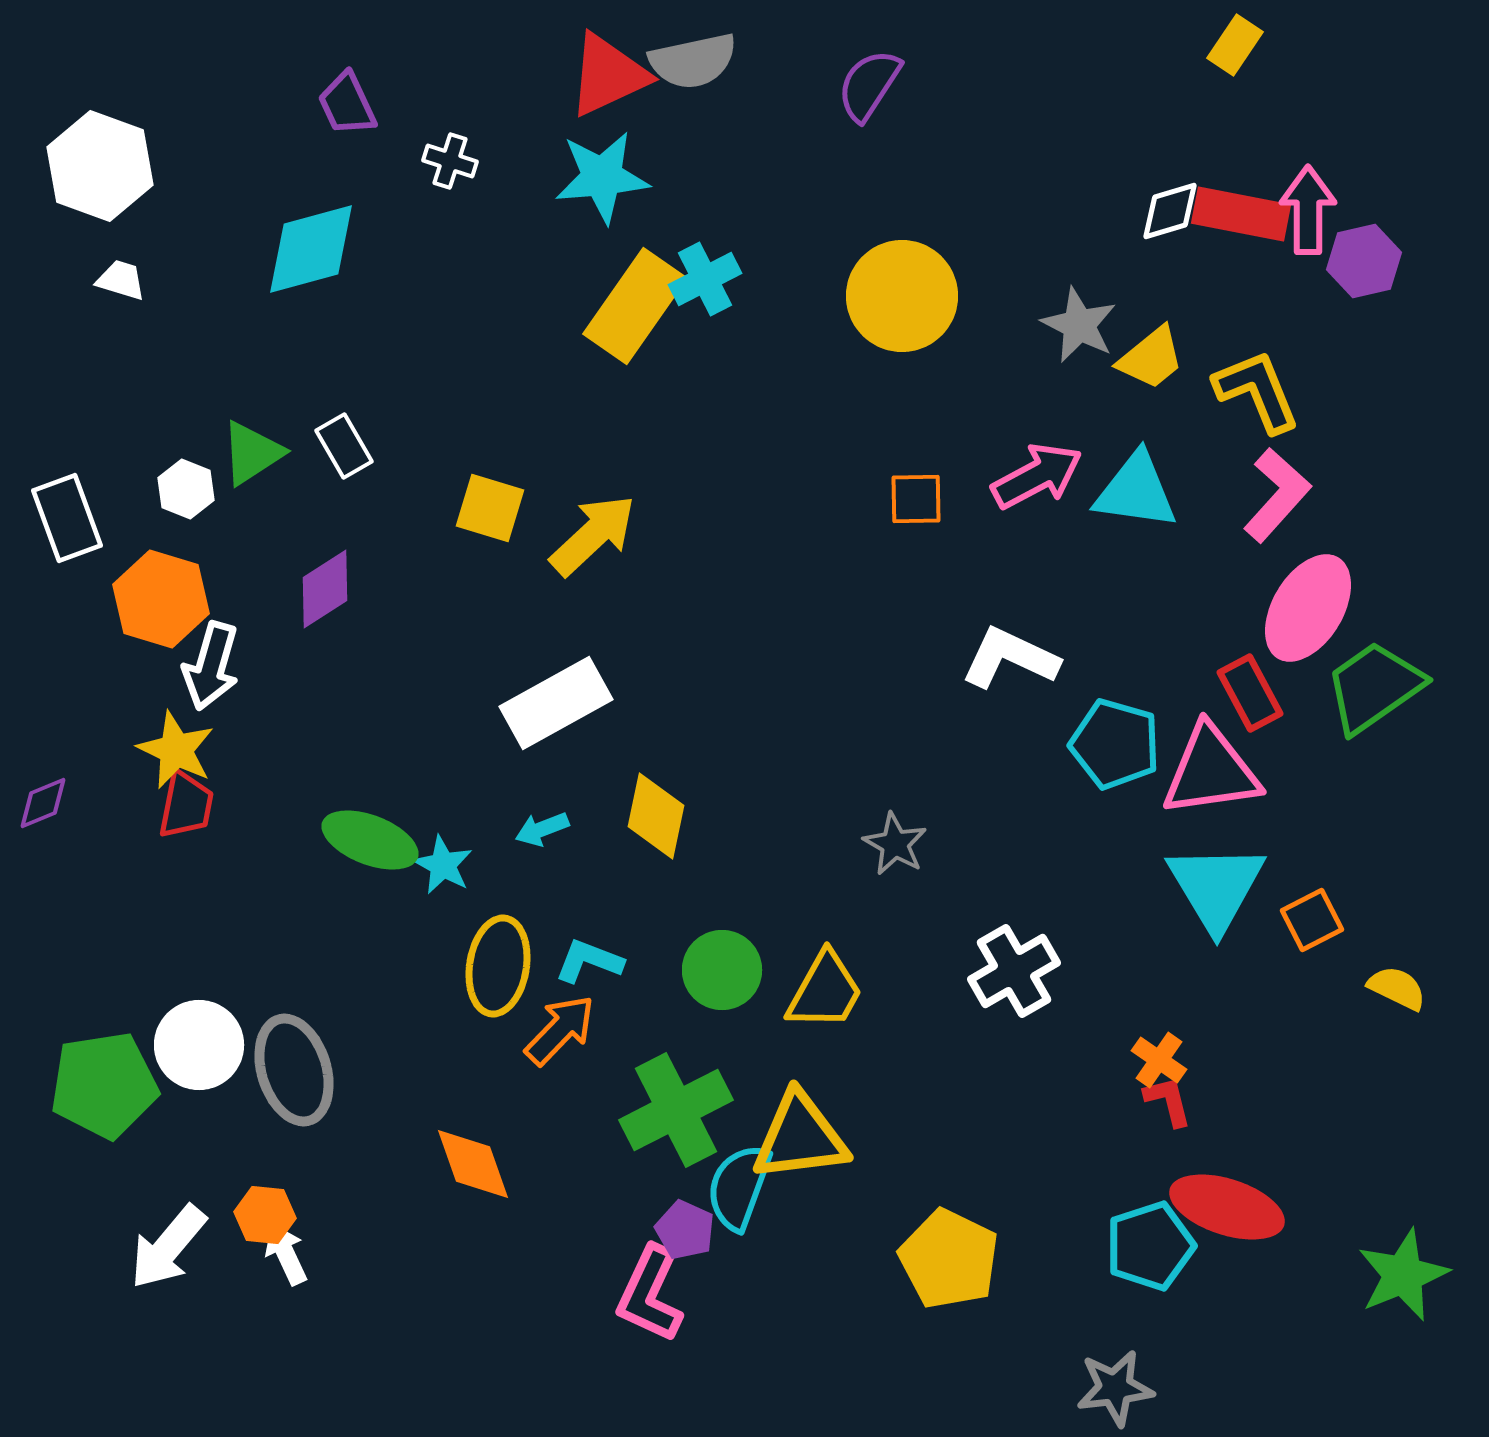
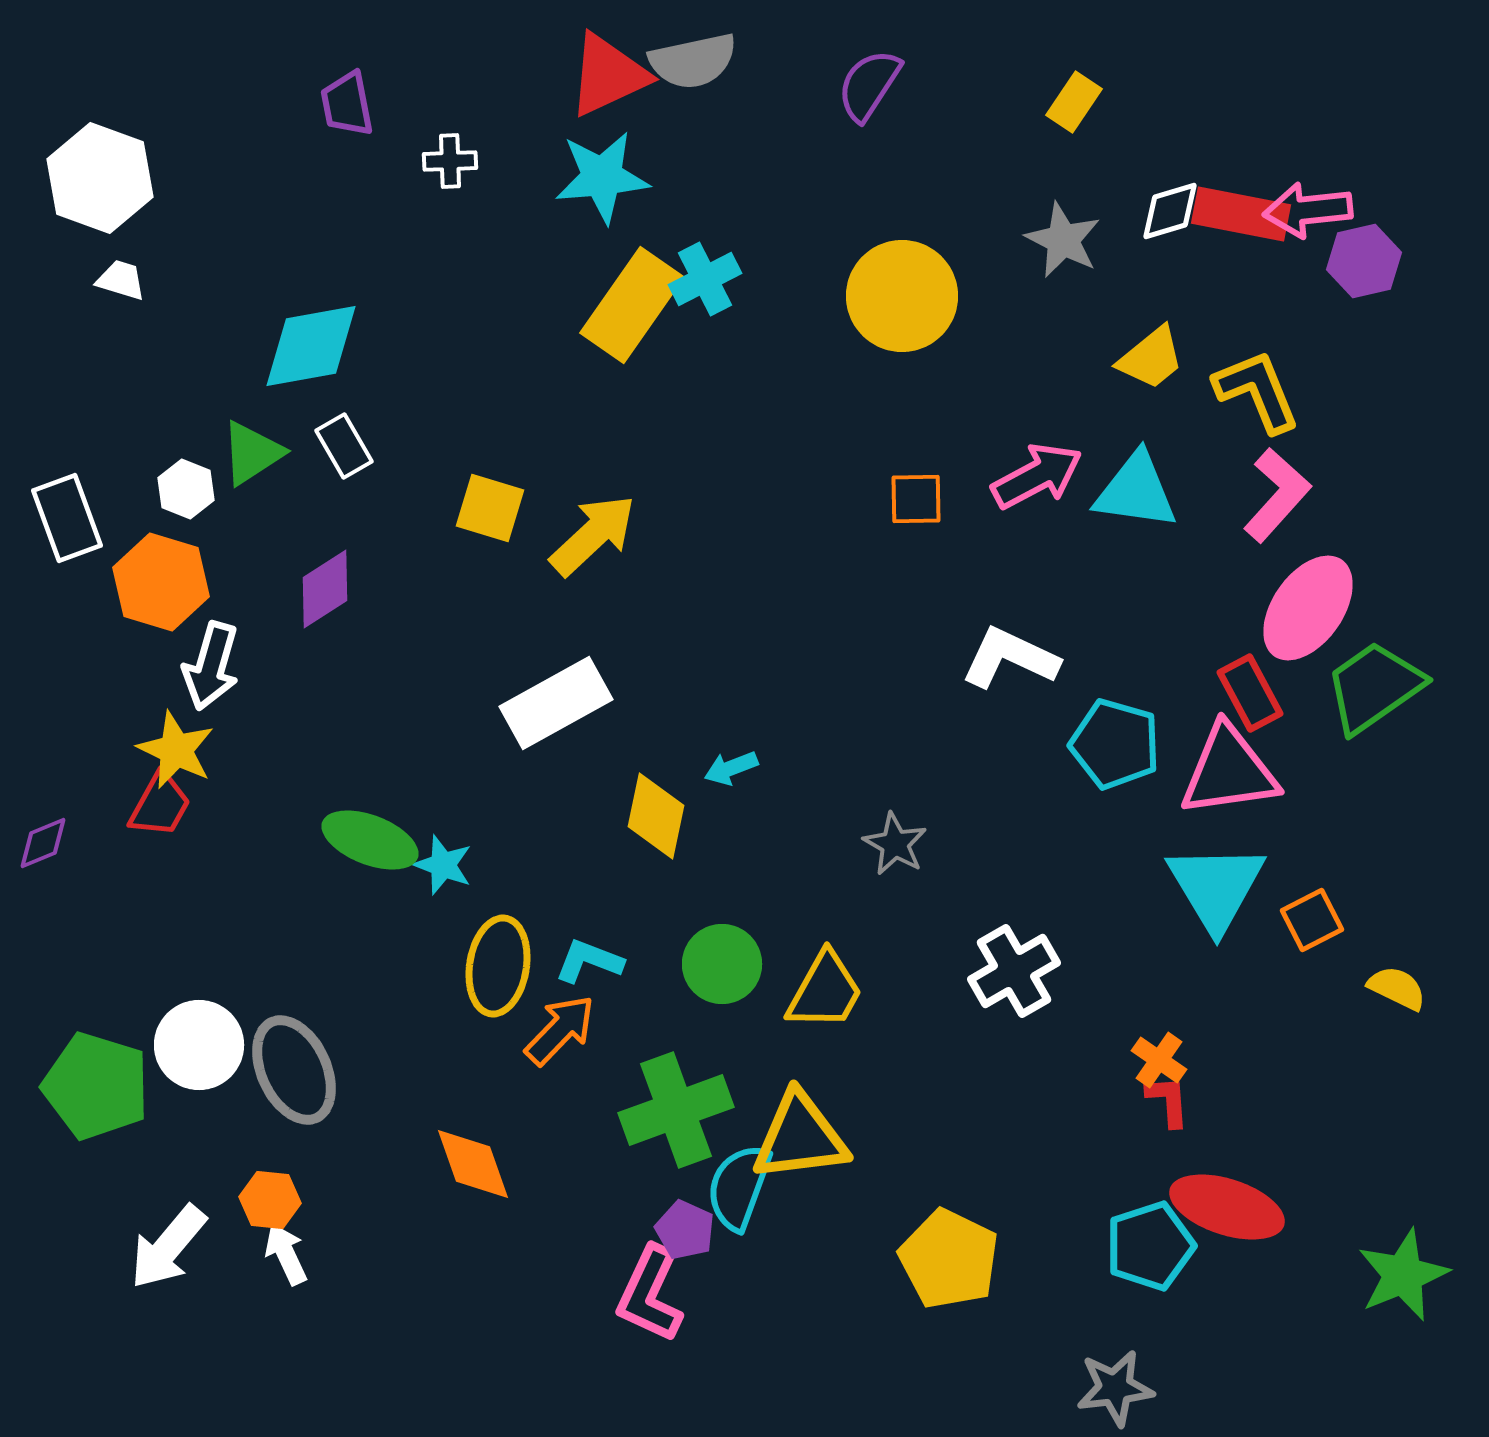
yellow rectangle at (1235, 45): moved 161 px left, 57 px down
purple trapezoid at (347, 104): rotated 14 degrees clockwise
white cross at (450, 161): rotated 20 degrees counterclockwise
white hexagon at (100, 166): moved 12 px down
pink arrow at (1308, 210): rotated 96 degrees counterclockwise
cyan diamond at (311, 249): moved 97 px down; rotated 5 degrees clockwise
yellow rectangle at (635, 306): moved 3 px left, 1 px up
gray star at (1079, 325): moved 16 px left, 85 px up
orange hexagon at (161, 599): moved 17 px up
pink ellipse at (1308, 608): rotated 4 degrees clockwise
pink triangle at (1211, 771): moved 18 px right
purple diamond at (43, 803): moved 40 px down
red trapezoid at (186, 805): moved 26 px left; rotated 18 degrees clockwise
cyan arrow at (542, 829): moved 189 px right, 61 px up
cyan star at (443, 865): rotated 8 degrees counterclockwise
green circle at (722, 970): moved 6 px up
gray ellipse at (294, 1070): rotated 8 degrees counterclockwise
green pentagon at (104, 1085): moved 8 px left, 1 px down; rotated 26 degrees clockwise
red L-shape at (1168, 1101): rotated 10 degrees clockwise
green cross at (676, 1110): rotated 7 degrees clockwise
orange hexagon at (265, 1215): moved 5 px right, 15 px up
